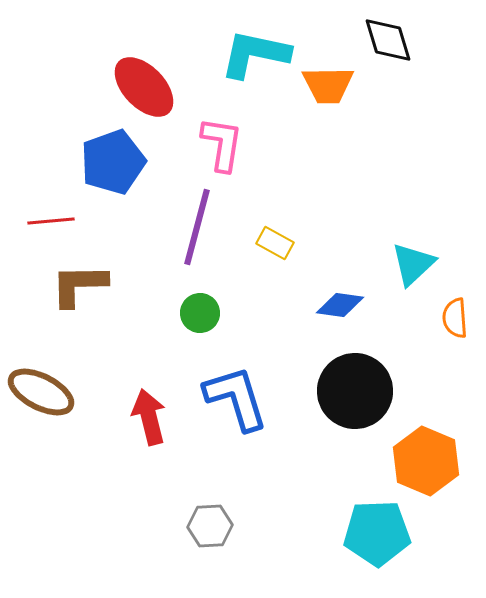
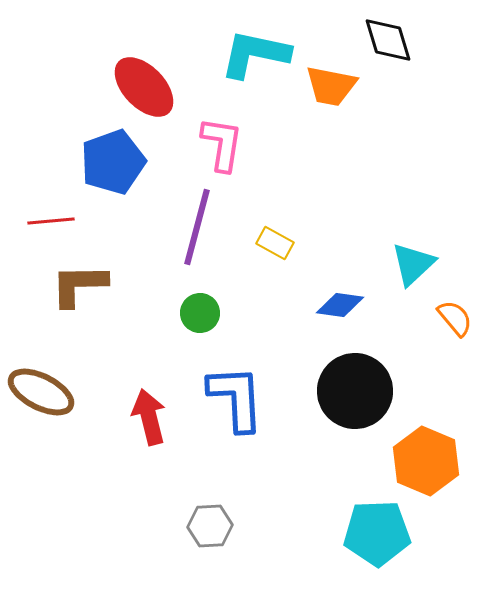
orange trapezoid: moved 3 px right, 1 px down; rotated 12 degrees clockwise
orange semicircle: rotated 144 degrees clockwise
blue L-shape: rotated 14 degrees clockwise
